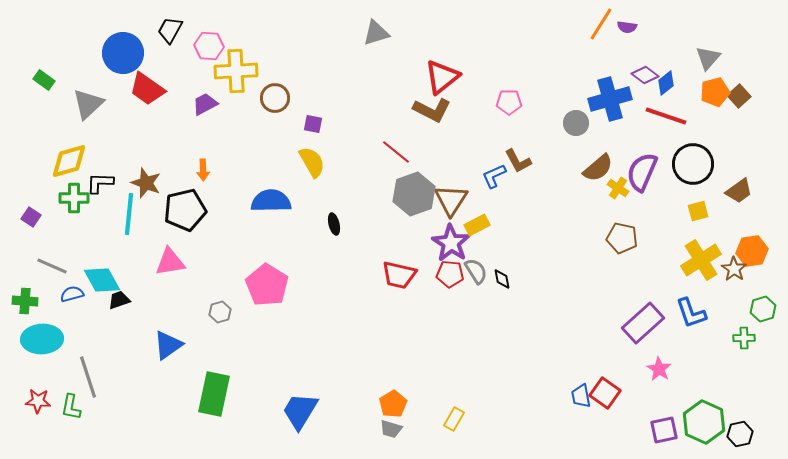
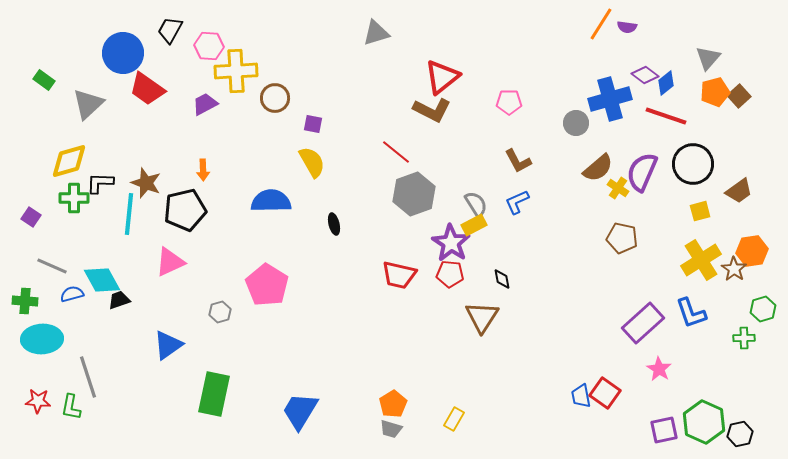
blue L-shape at (494, 176): moved 23 px right, 26 px down
brown triangle at (451, 200): moved 31 px right, 117 px down
yellow square at (698, 211): moved 2 px right
yellow rectangle at (477, 225): moved 3 px left
pink triangle at (170, 262): rotated 16 degrees counterclockwise
gray semicircle at (476, 271): moved 67 px up
